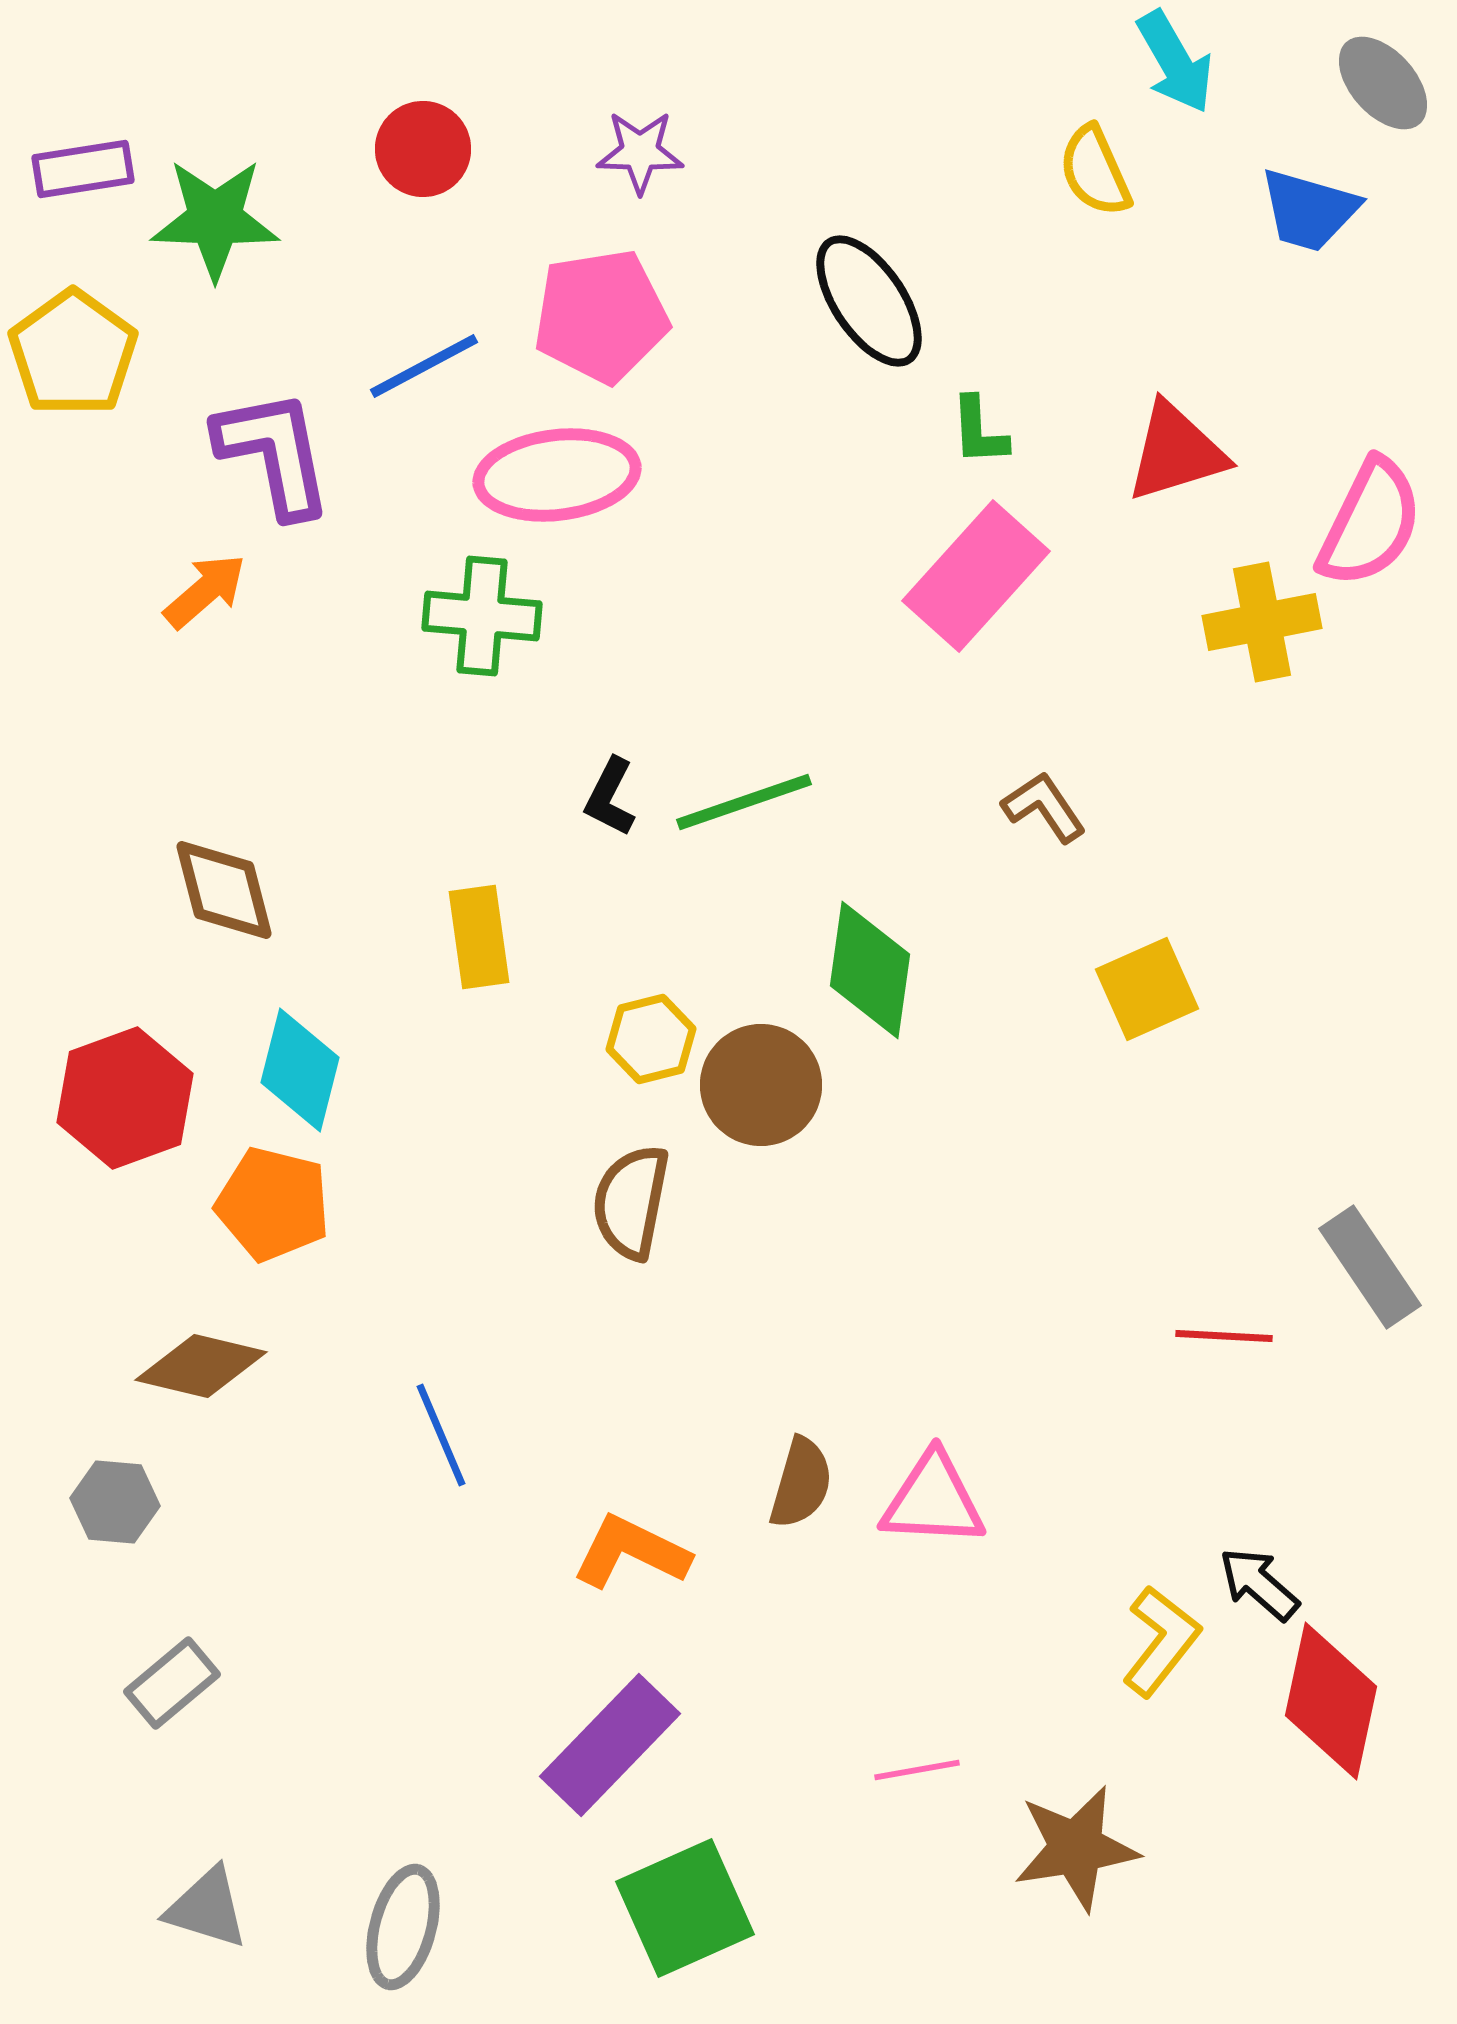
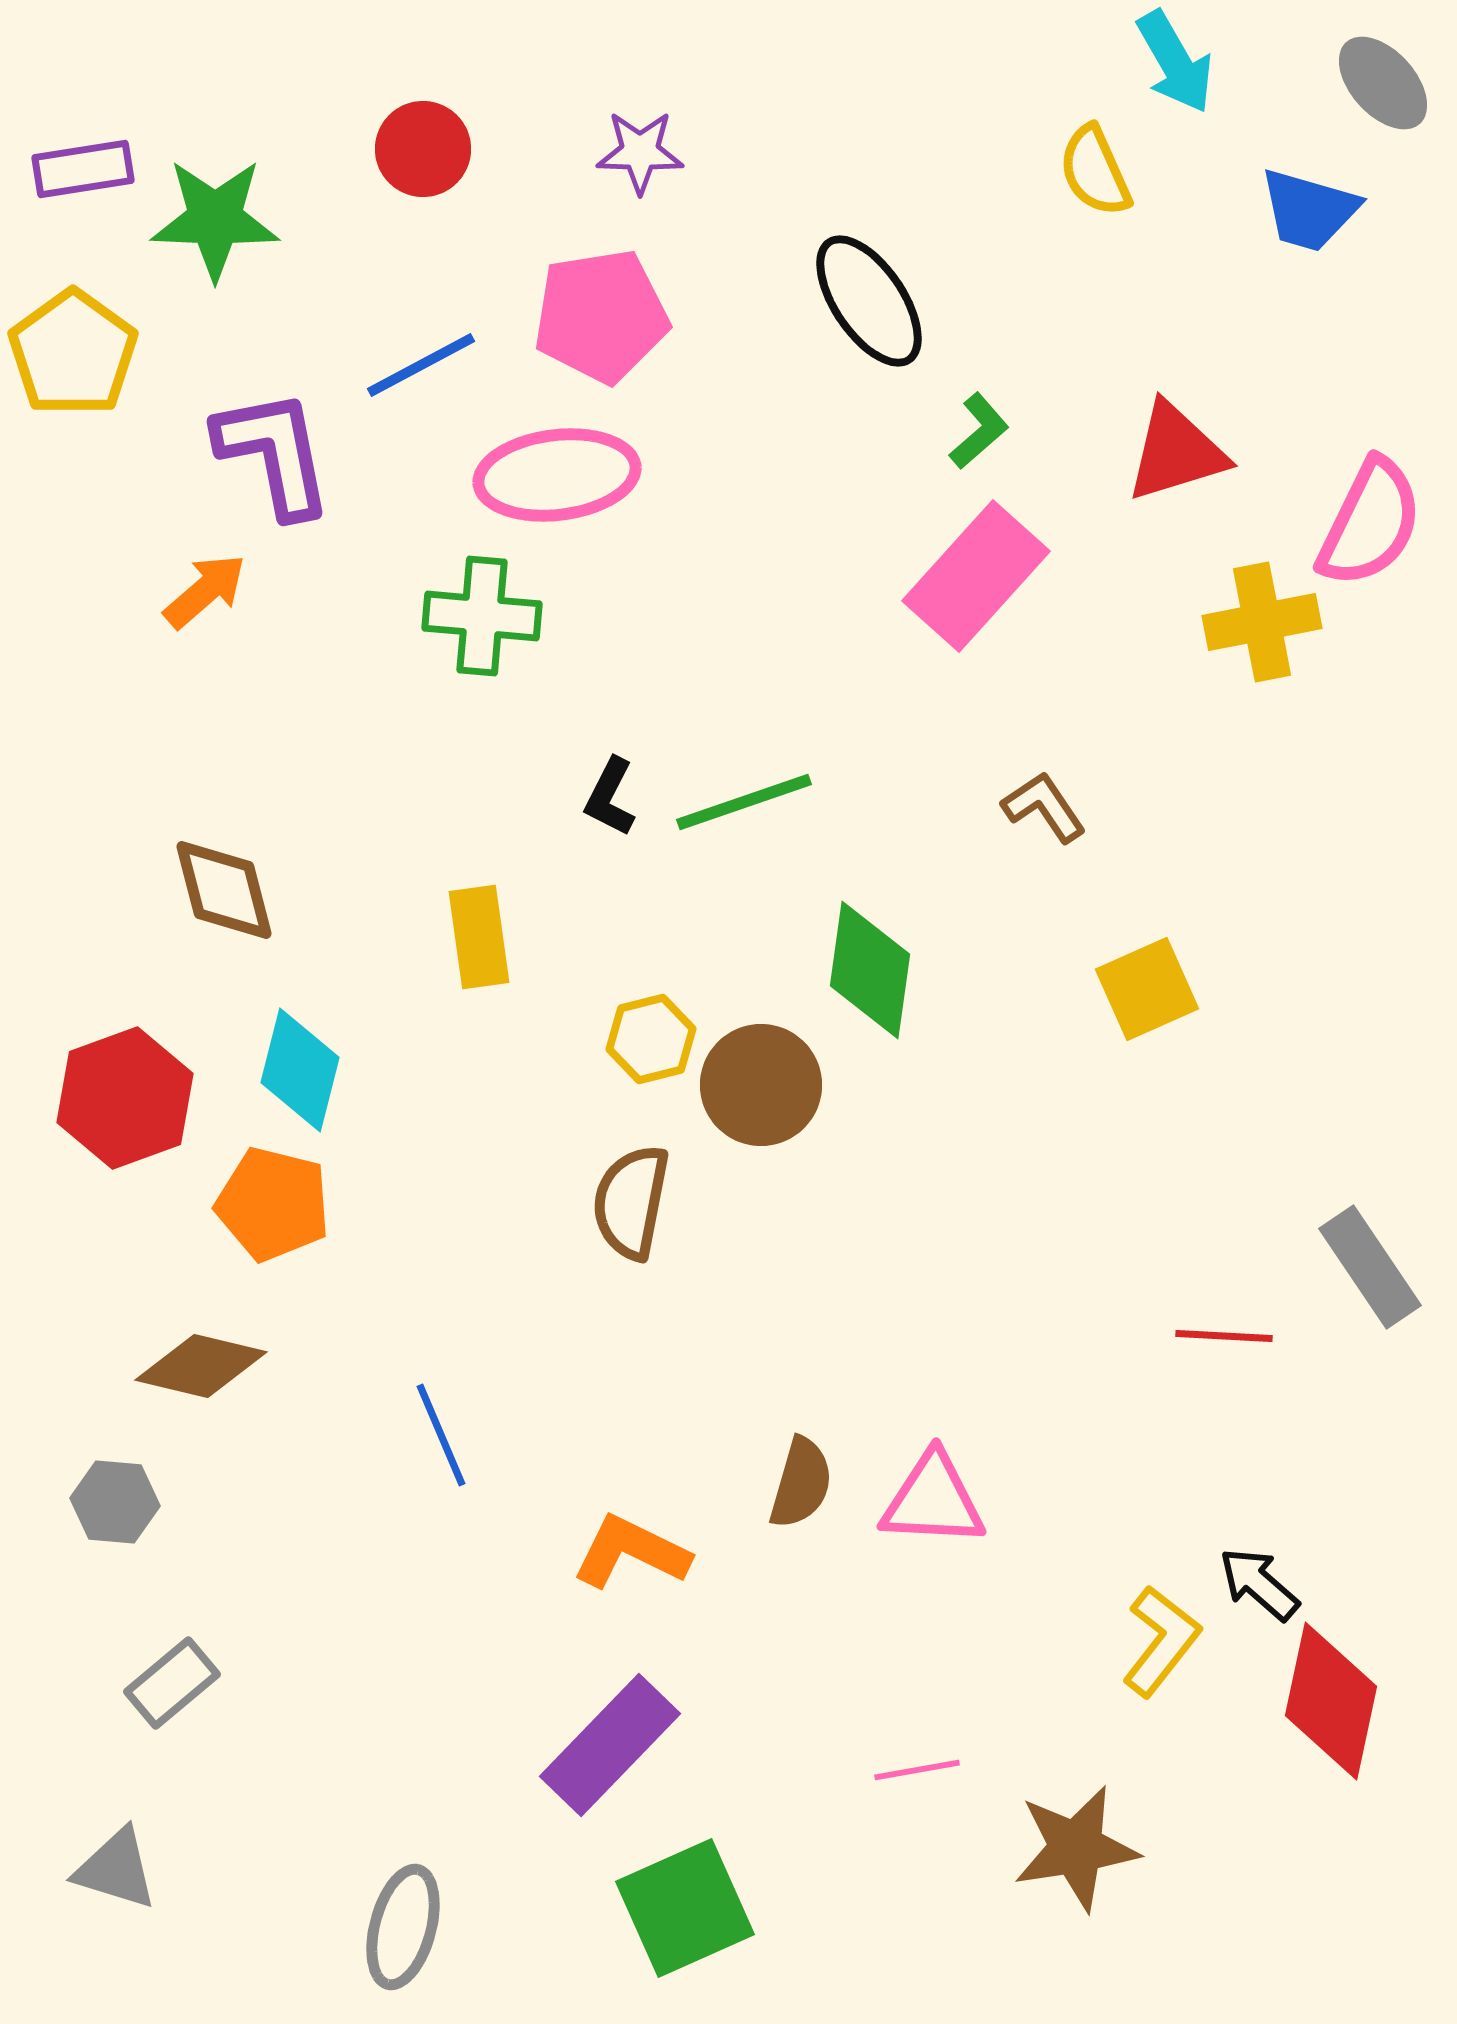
blue line at (424, 366): moved 3 px left, 1 px up
green L-shape at (979, 431): rotated 128 degrees counterclockwise
gray triangle at (207, 1908): moved 91 px left, 39 px up
